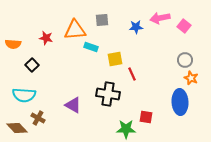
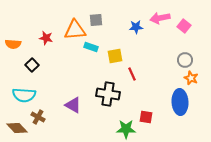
gray square: moved 6 px left
yellow square: moved 3 px up
brown cross: moved 1 px up
